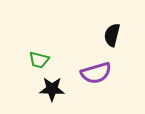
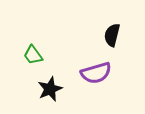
green trapezoid: moved 6 px left, 5 px up; rotated 40 degrees clockwise
black star: moved 2 px left; rotated 25 degrees counterclockwise
